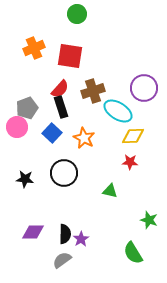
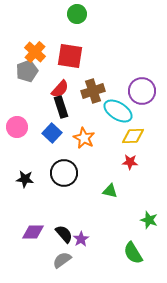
orange cross: moved 1 px right, 4 px down; rotated 25 degrees counterclockwise
purple circle: moved 2 px left, 3 px down
gray pentagon: moved 37 px up
black semicircle: moved 1 px left; rotated 42 degrees counterclockwise
